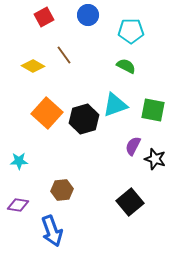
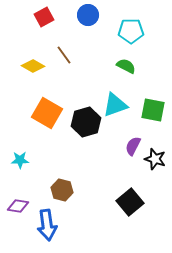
orange square: rotated 12 degrees counterclockwise
black hexagon: moved 2 px right, 3 px down
cyan star: moved 1 px right, 1 px up
brown hexagon: rotated 20 degrees clockwise
purple diamond: moved 1 px down
blue arrow: moved 5 px left, 6 px up; rotated 12 degrees clockwise
